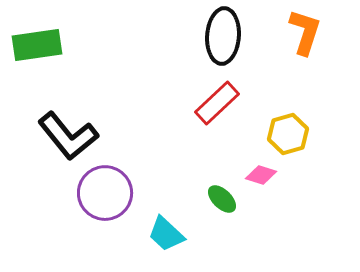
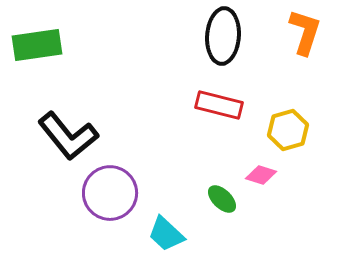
red rectangle: moved 2 px right, 2 px down; rotated 57 degrees clockwise
yellow hexagon: moved 4 px up
purple circle: moved 5 px right
